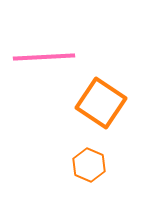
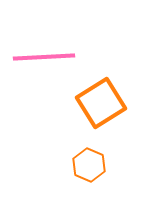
orange square: rotated 24 degrees clockwise
